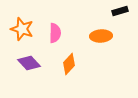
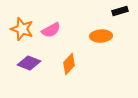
pink semicircle: moved 4 px left, 3 px up; rotated 60 degrees clockwise
purple diamond: rotated 25 degrees counterclockwise
